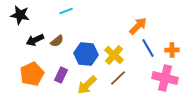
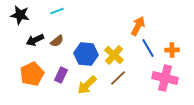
cyan line: moved 9 px left
orange arrow: rotated 18 degrees counterclockwise
